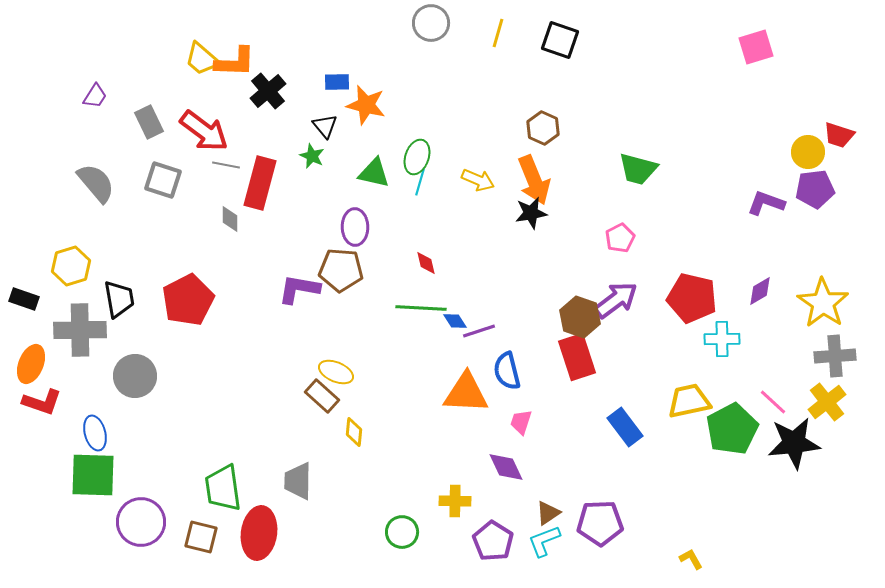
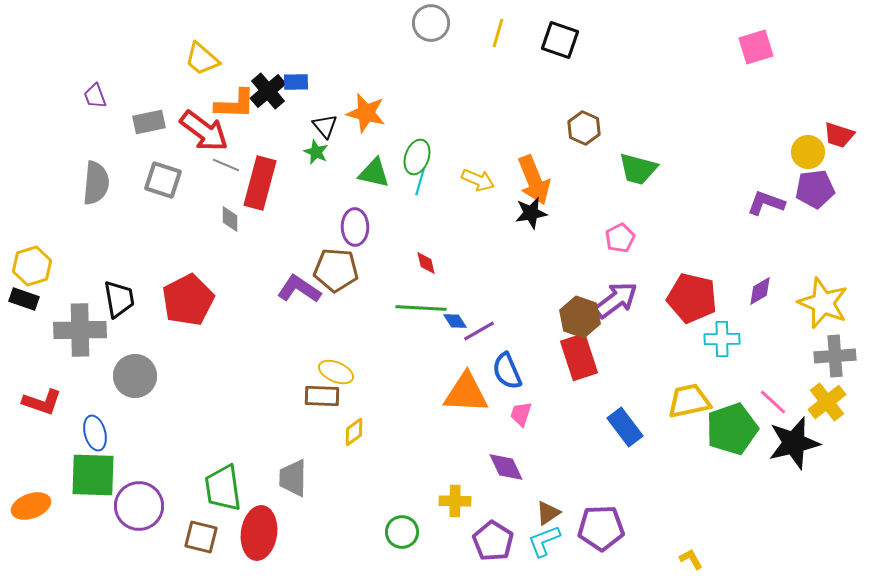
orange L-shape at (235, 62): moved 42 px down
blue rectangle at (337, 82): moved 41 px left
purple trapezoid at (95, 96): rotated 128 degrees clockwise
orange star at (366, 105): moved 8 px down
gray rectangle at (149, 122): rotated 76 degrees counterclockwise
brown hexagon at (543, 128): moved 41 px right
green star at (312, 156): moved 4 px right, 4 px up
gray line at (226, 165): rotated 12 degrees clockwise
gray semicircle at (96, 183): rotated 45 degrees clockwise
yellow hexagon at (71, 266): moved 39 px left
brown pentagon at (341, 270): moved 5 px left
purple L-shape at (299, 289): rotated 24 degrees clockwise
yellow star at (823, 303): rotated 12 degrees counterclockwise
purple line at (479, 331): rotated 12 degrees counterclockwise
red rectangle at (577, 357): moved 2 px right
orange ellipse at (31, 364): moved 142 px down; rotated 48 degrees clockwise
blue semicircle at (507, 371): rotated 9 degrees counterclockwise
brown rectangle at (322, 396): rotated 40 degrees counterclockwise
pink trapezoid at (521, 422): moved 8 px up
green pentagon at (732, 429): rotated 9 degrees clockwise
yellow diamond at (354, 432): rotated 48 degrees clockwise
black star at (794, 443): rotated 8 degrees counterclockwise
gray trapezoid at (298, 481): moved 5 px left, 3 px up
purple circle at (141, 522): moved 2 px left, 16 px up
purple pentagon at (600, 523): moved 1 px right, 5 px down
